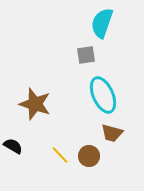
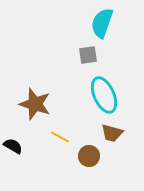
gray square: moved 2 px right
cyan ellipse: moved 1 px right
yellow line: moved 18 px up; rotated 18 degrees counterclockwise
